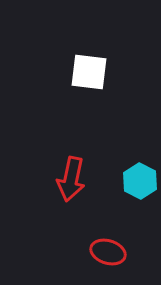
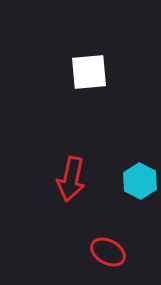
white square: rotated 12 degrees counterclockwise
red ellipse: rotated 12 degrees clockwise
